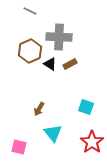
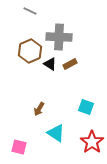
cyan triangle: moved 3 px right; rotated 18 degrees counterclockwise
